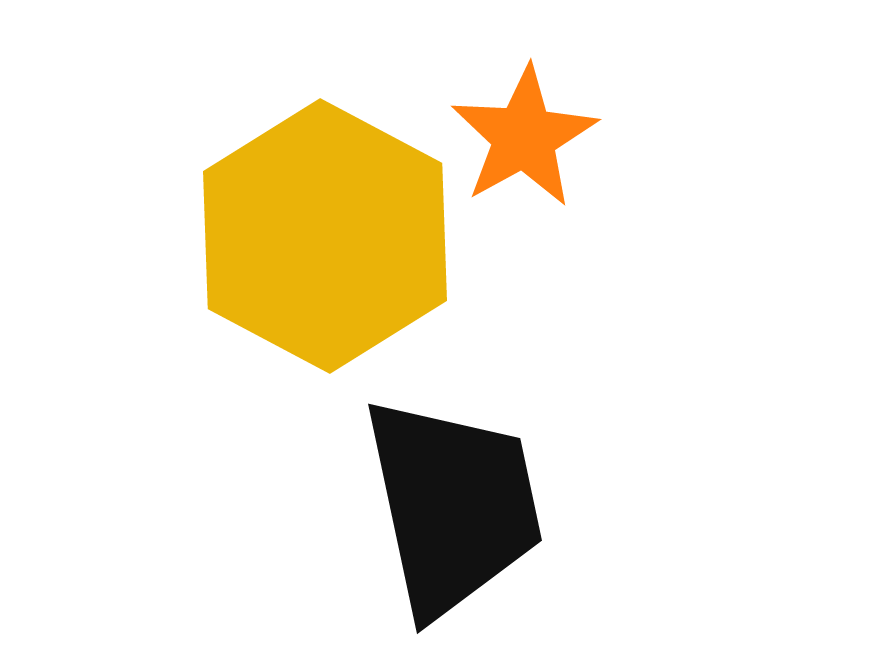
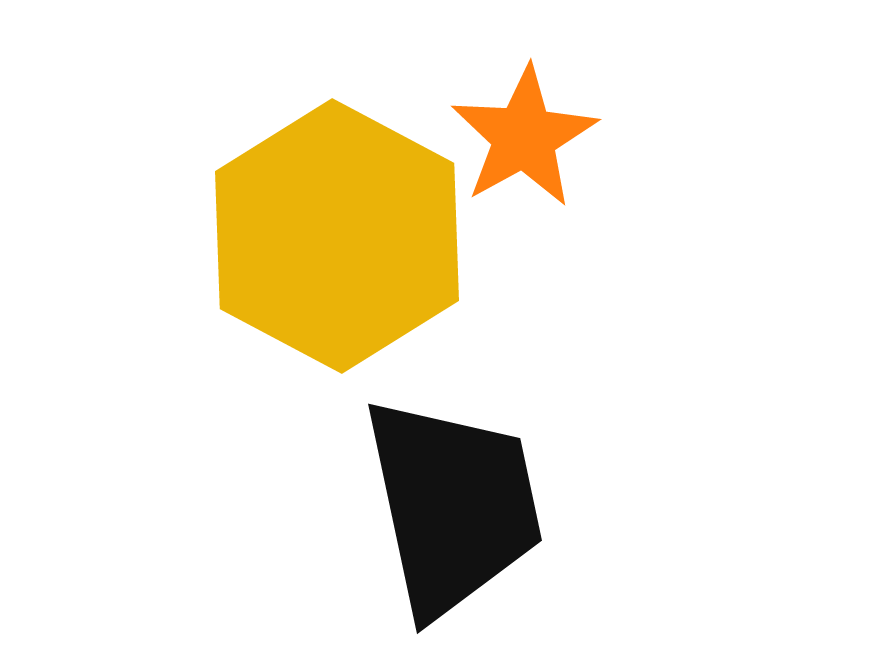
yellow hexagon: moved 12 px right
